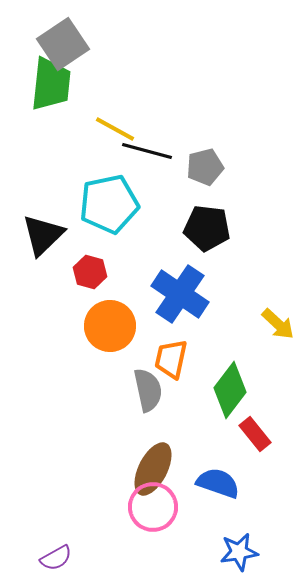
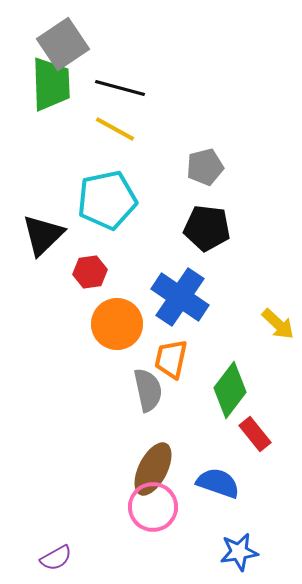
green trapezoid: rotated 8 degrees counterclockwise
black line: moved 27 px left, 63 px up
cyan pentagon: moved 2 px left, 4 px up
red hexagon: rotated 24 degrees counterclockwise
blue cross: moved 3 px down
orange circle: moved 7 px right, 2 px up
